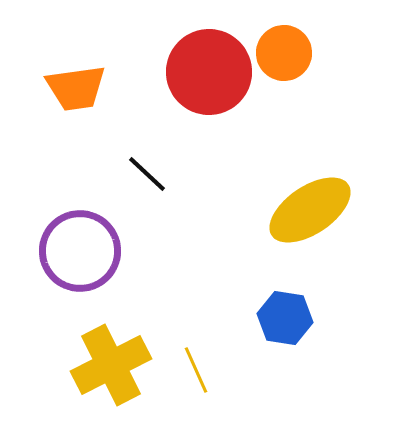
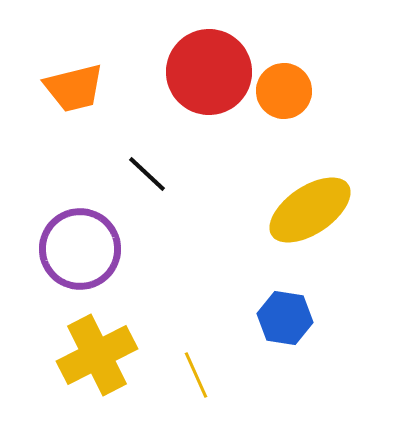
orange circle: moved 38 px down
orange trapezoid: moved 2 px left; rotated 6 degrees counterclockwise
purple circle: moved 2 px up
yellow cross: moved 14 px left, 10 px up
yellow line: moved 5 px down
